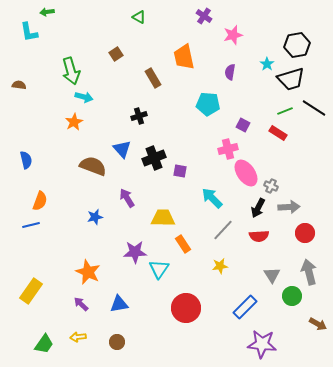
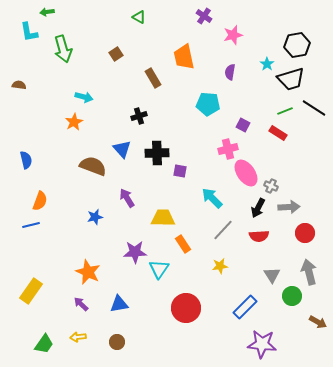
green arrow at (71, 71): moved 8 px left, 22 px up
black cross at (154, 158): moved 3 px right, 5 px up; rotated 20 degrees clockwise
brown arrow at (318, 324): moved 2 px up
